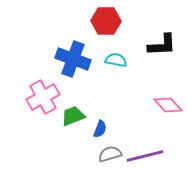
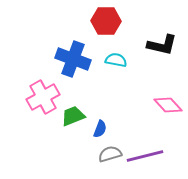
black L-shape: rotated 16 degrees clockwise
